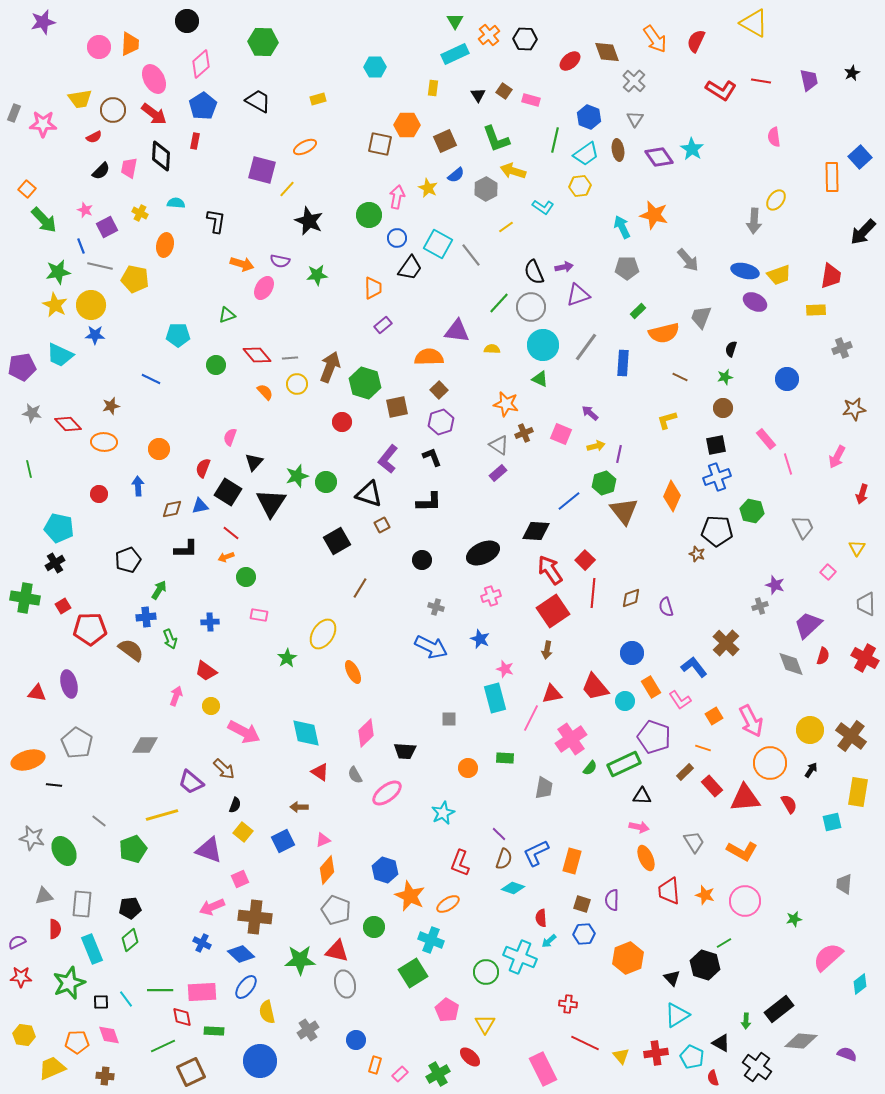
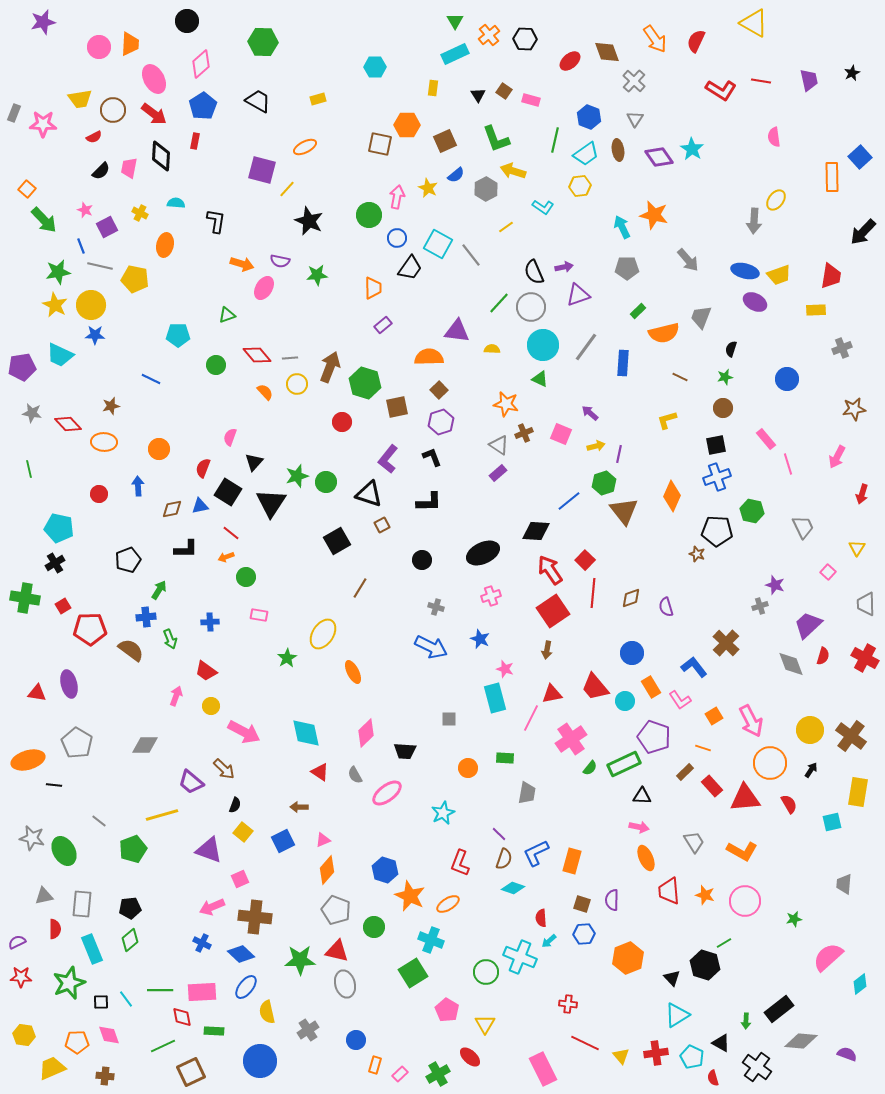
gray trapezoid at (544, 788): moved 17 px left, 5 px down
